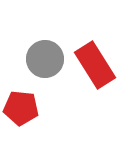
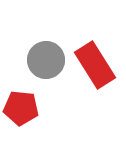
gray circle: moved 1 px right, 1 px down
